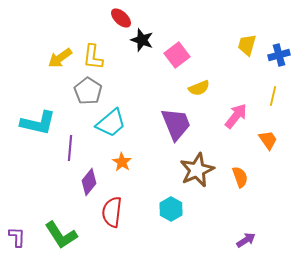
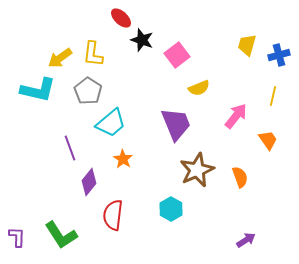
yellow L-shape: moved 3 px up
cyan L-shape: moved 33 px up
purple line: rotated 25 degrees counterclockwise
orange star: moved 1 px right, 3 px up
red semicircle: moved 1 px right, 3 px down
